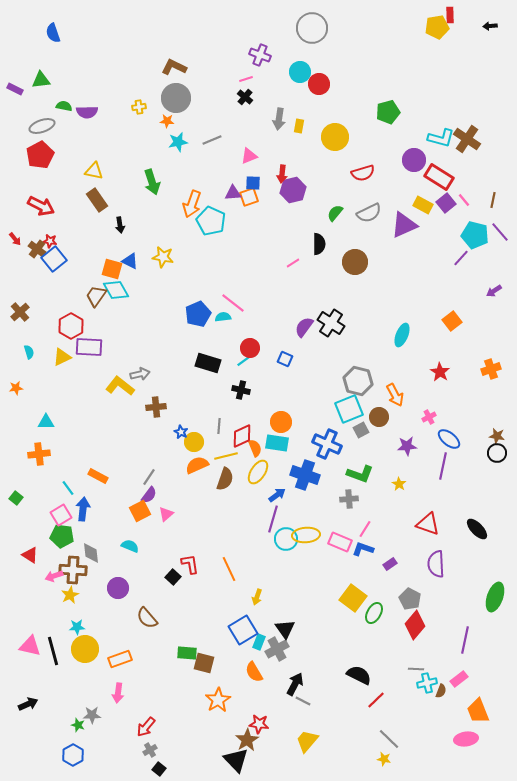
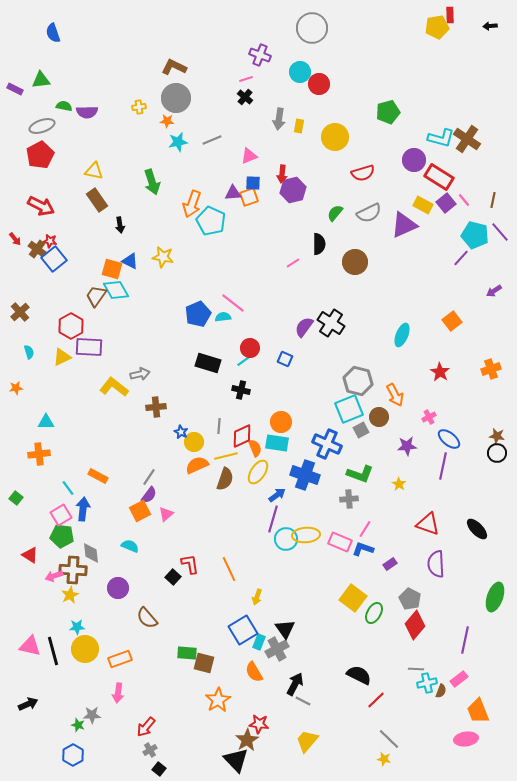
yellow L-shape at (120, 386): moved 6 px left, 1 px down
